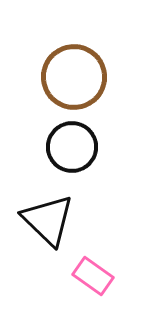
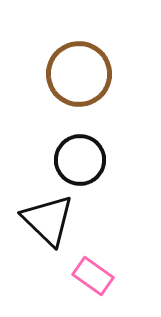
brown circle: moved 5 px right, 3 px up
black circle: moved 8 px right, 13 px down
